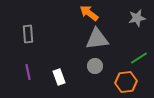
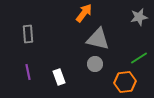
orange arrow: moved 5 px left; rotated 90 degrees clockwise
gray star: moved 2 px right, 1 px up
gray triangle: moved 1 px right; rotated 20 degrees clockwise
gray circle: moved 2 px up
orange hexagon: moved 1 px left
